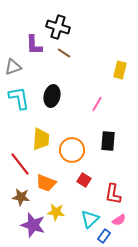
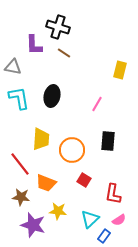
gray triangle: rotated 30 degrees clockwise
yellow star: moved 2 px right, 1 px up
